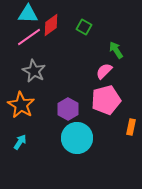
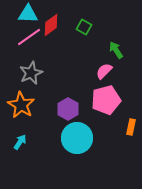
gray star: moved 3 px left, 2 px down; rotated 20 degrees clockwise
